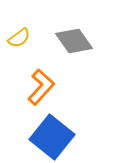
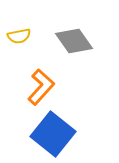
yellow semicircle: moved 2 px up; rotated 25 degrees clockwise
blue square: moved 1 px right, 3 px up
